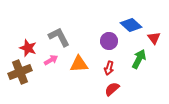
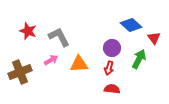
purple circle: moved 3 px right, 7 px down
red star: moved 17 px up
red semicircle: rotated 49 degrees clockwise
